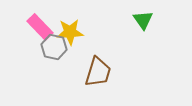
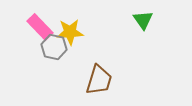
brown trapezoid: moved 1 px right, 8 px down
